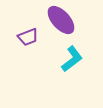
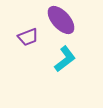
cyan L-shape: moved 7 px left
